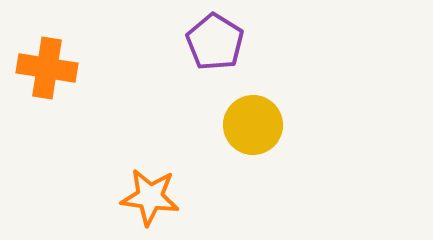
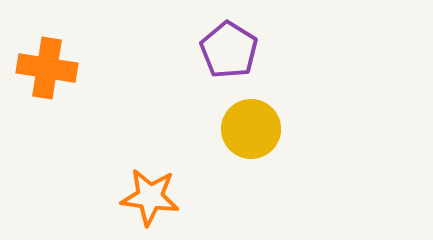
purple pentagon: moved 14 px right, 8 px down
yellow circle: moved 2 px left, 4 px down
